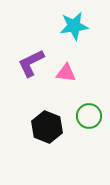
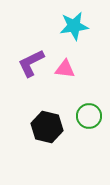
pink triangle: moved 1 px left, 4 px up
black hexagon: rotated 8 degrees counterclockwise
